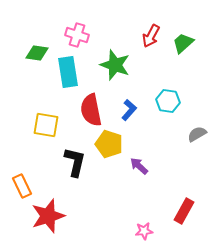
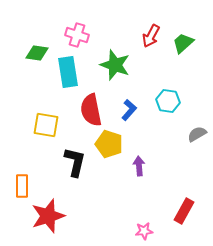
purple arrow: rotated 42 degrees clockwise
orange rectangle: rotated 25 degrees clockwise
